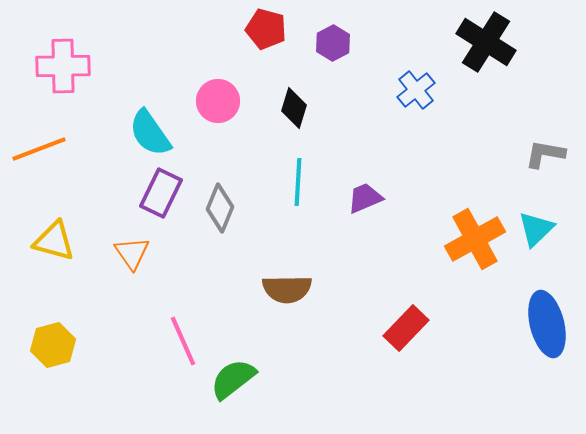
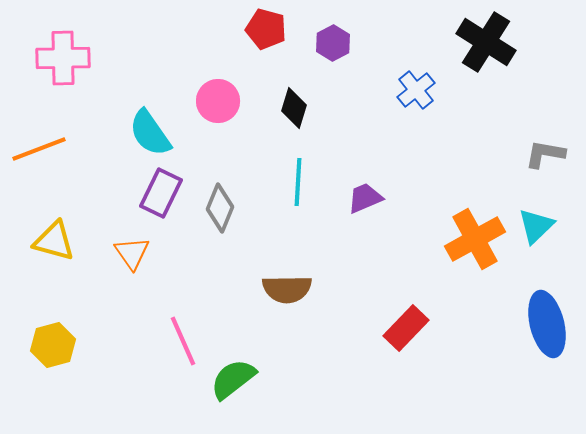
pink cross: moved 8 px up
cyan triangle: moved 3 px up
